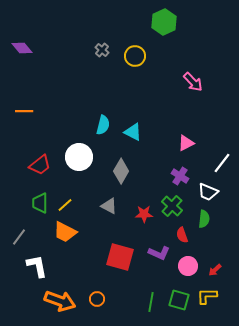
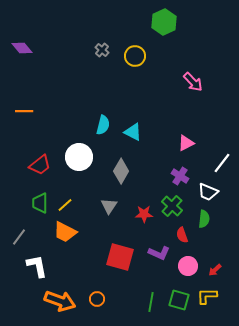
gray triangle: rotated 36 degrees clockwise
